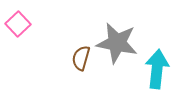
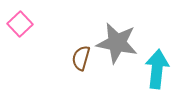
pink square: moved 2 px right
